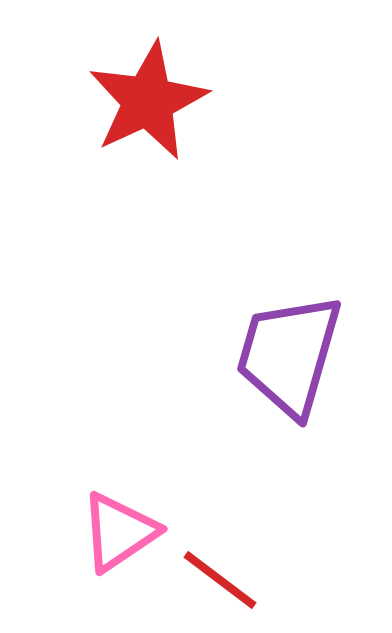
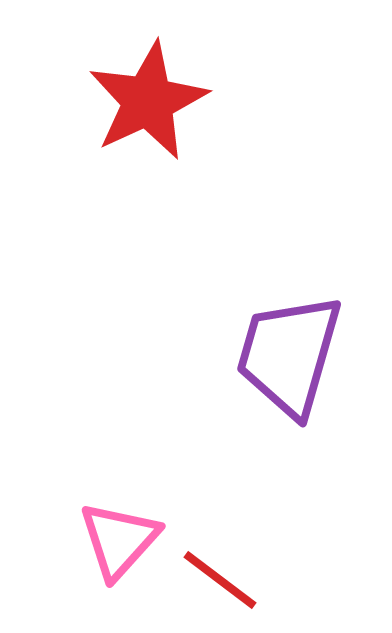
pink triangle: moved 8 px down; rotated 14 degrees counterclockwise
